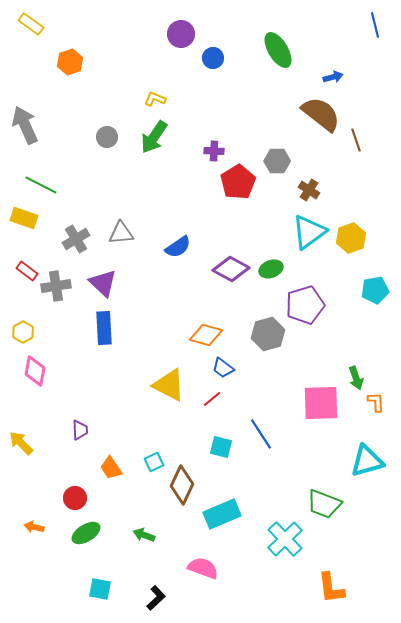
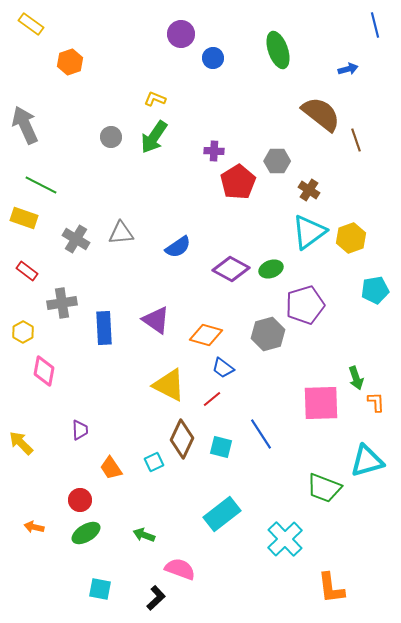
green ellipse at (278, 50): rotated 12 degrees clockwise
blue arrow at (333, 77): moved 15 px right, 8 px up
gray circle at (107, 137): moved 4 px right
gray cross at (76, 239): rotated 28 degrees counterclockwise
purple triangle at (103, 283): moved 53 px right, 37 px down; rotated 8 degrees counterclockwise
gray cross at (56, 286): moved 6 px right, 17 px down
pink diamond at (35, 371): moved 9 px right
brown diamond at (182, 485): moved 46 px up
red circle at (75, 498): moved 5 px right, 2 px down
green trapezoid at (324, 504): moved 16 px up
cyan rectangle at (222, 514): rotated 15 degrees counterclockwise
pink semicircle at (203, 568): moved 23 px left, 1 px down
